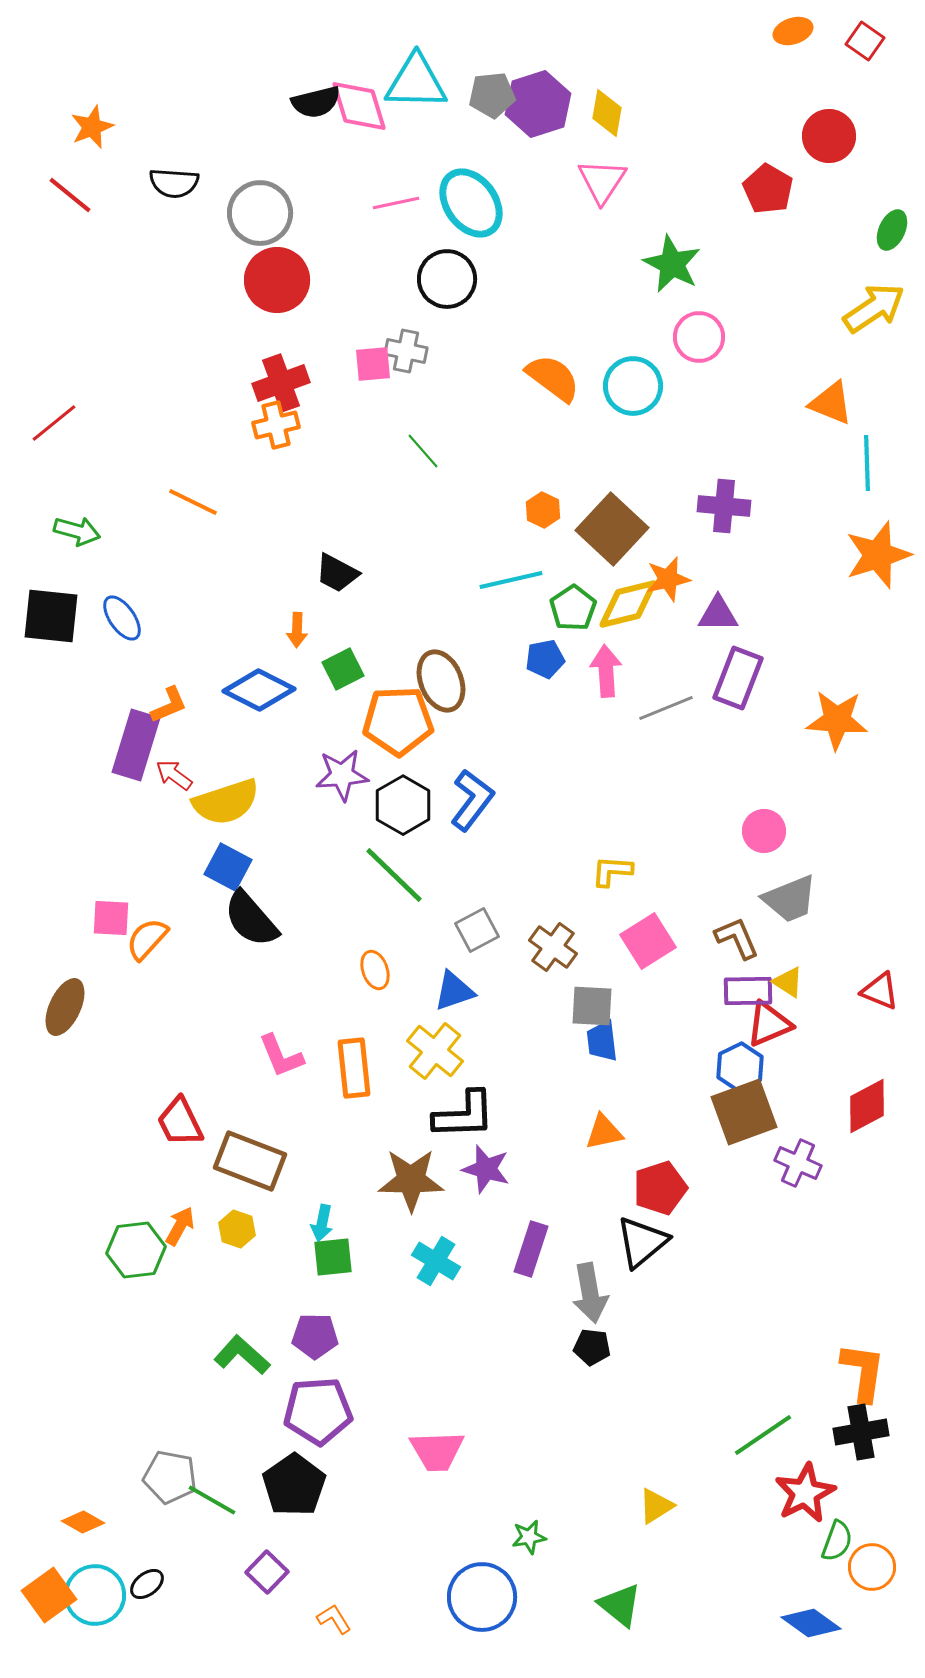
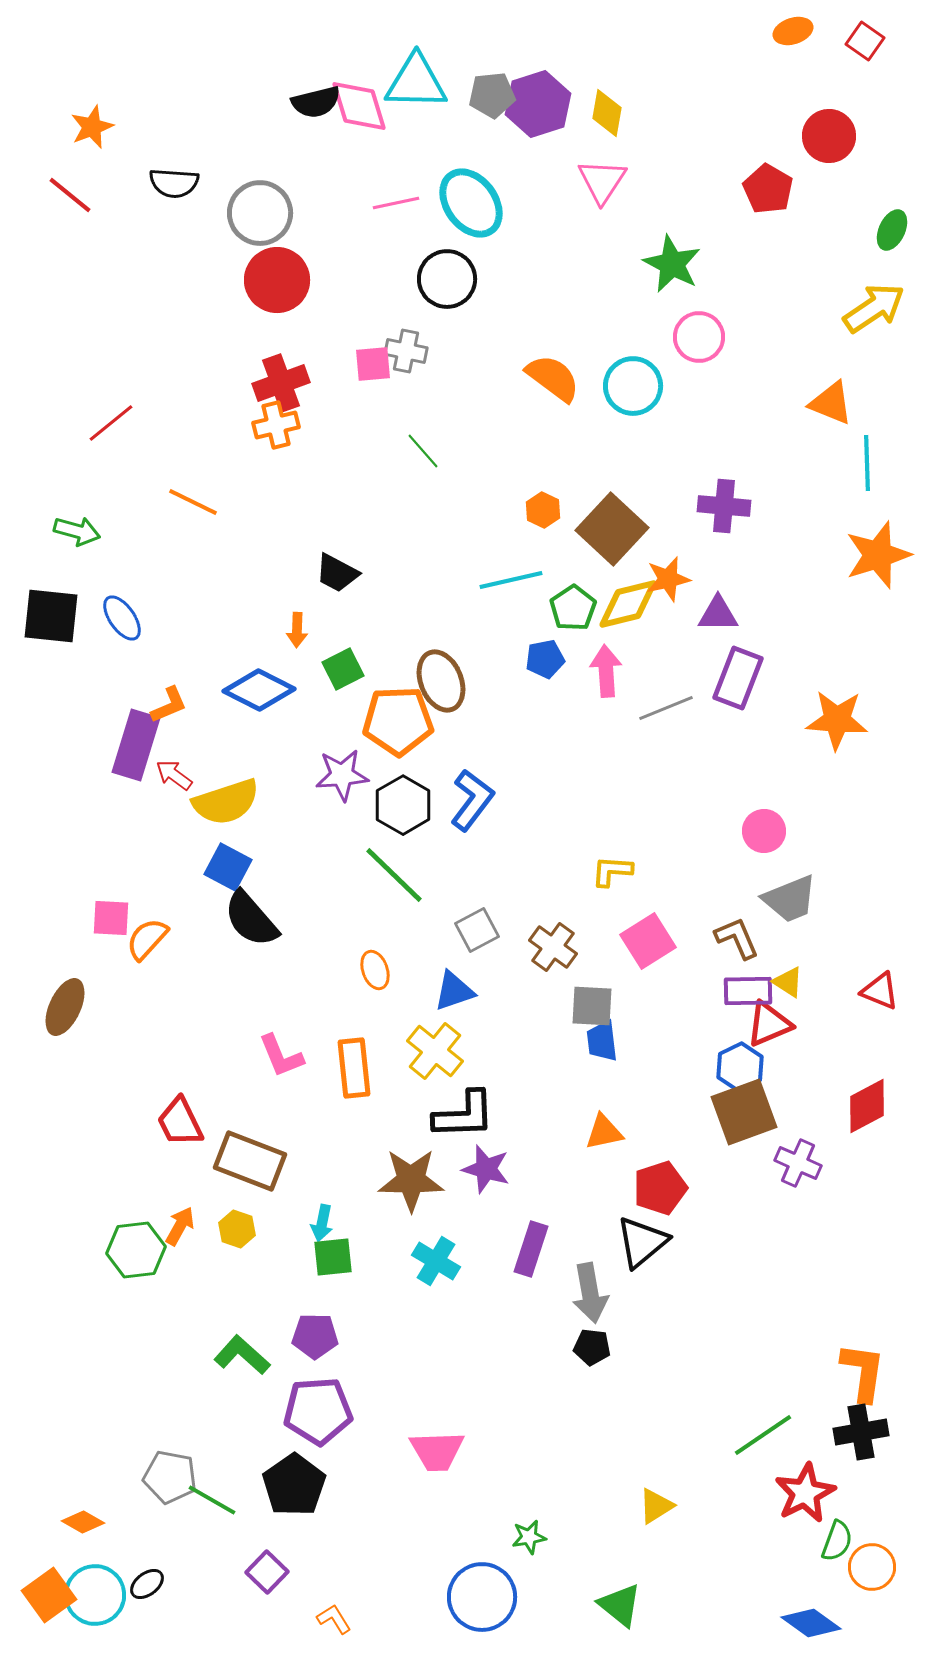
red line at (54, 423): moved 57 px right
